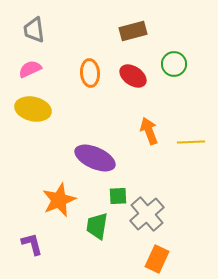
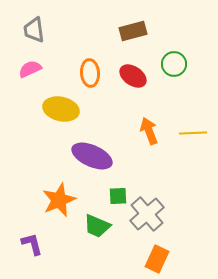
yellow ellipse: moved 28 px right
yellow line: moved 2 px right, 9 px up
purple ellipse: moved 3 px left, 2 px up
green trapezoid: rotated 76 degrees counterclockwise
